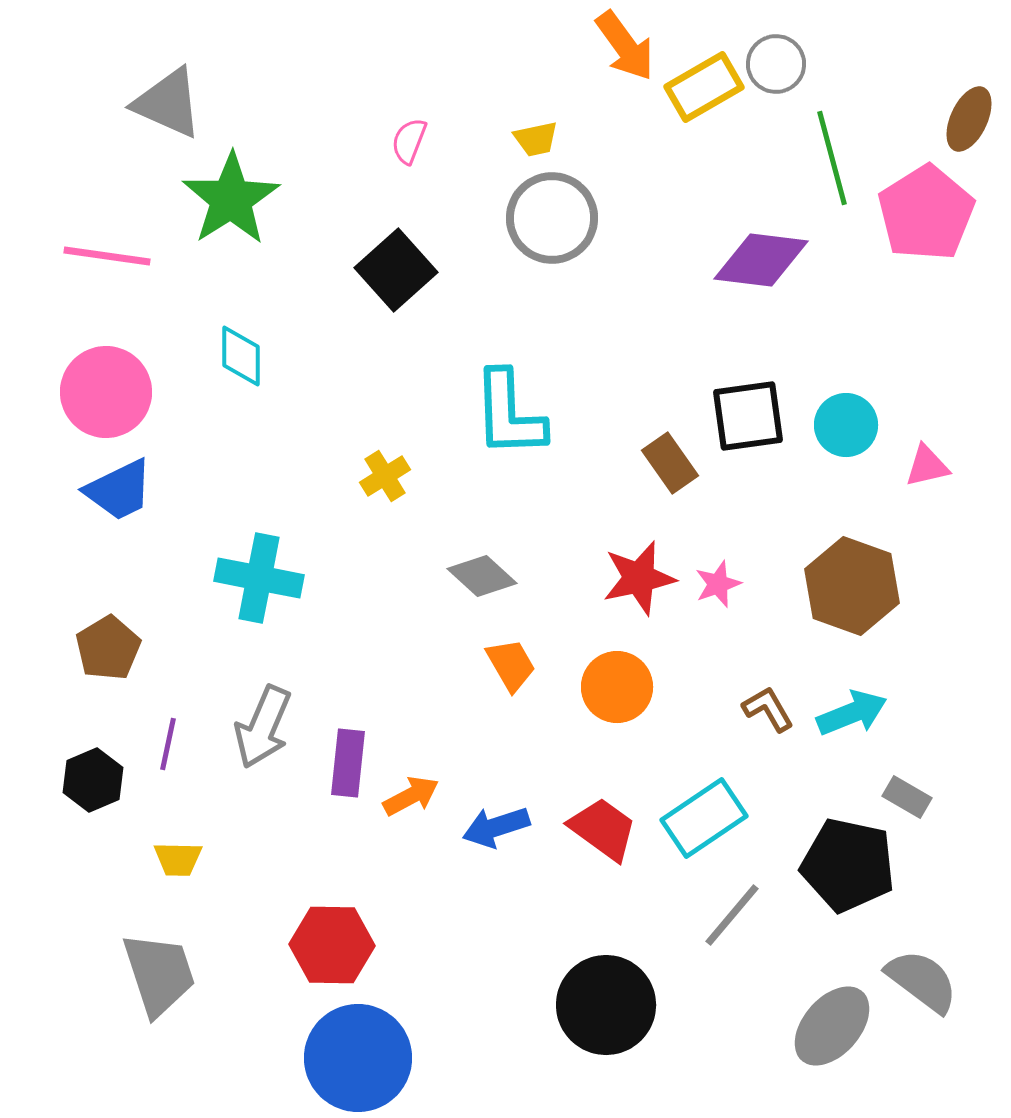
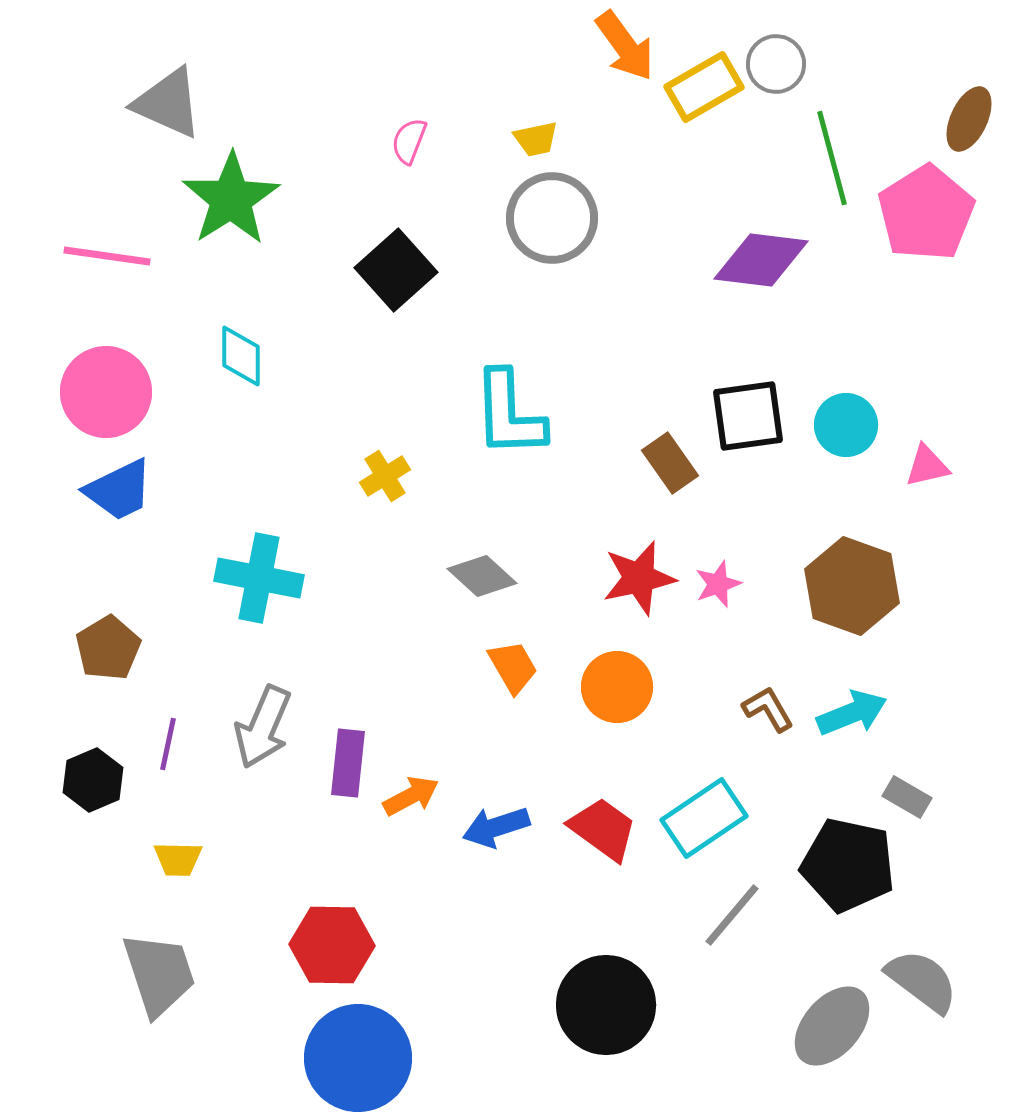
orange trapezoid at (511, 665): moved 2 px right, 2 px down
